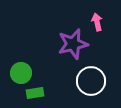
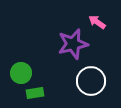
pink arrow: rotated 42 degrees counterclockwise
